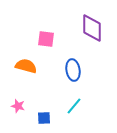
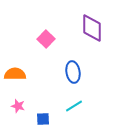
pink square: rotated 36 degrees clockwise
orange semicircle: moved 11 px left, 8 px down; rotated 15 degrees counterclockwise
blue ellipse: moved 2 px down
cyan line: rotated 18 degrees clockwise
blue square: moved 1 px left, 1 px down
